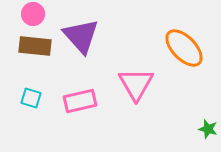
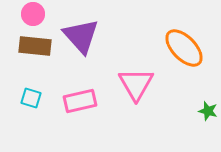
green star: moved 18 px up
